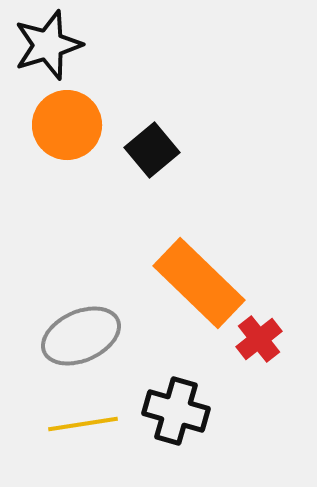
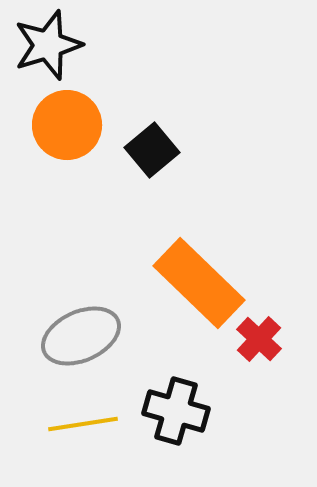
red cross: rotated 9 degrees counterclockwise
